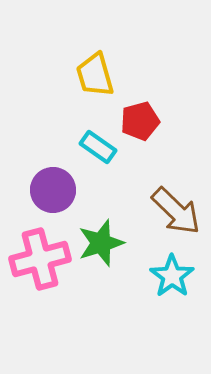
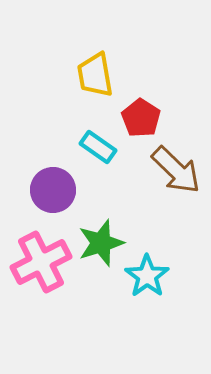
yellow trapezoid: rotated 6 degrees clockwise
red pentagon: moved 1 px right, 3 px up; rotated 24 degrees counterclockwise
brown arrow: moved 41 px up
pink cross: moved 1 px right, 3 px down; rotated 12 degrees counterclockwise
cyan star: moved 25 px left
